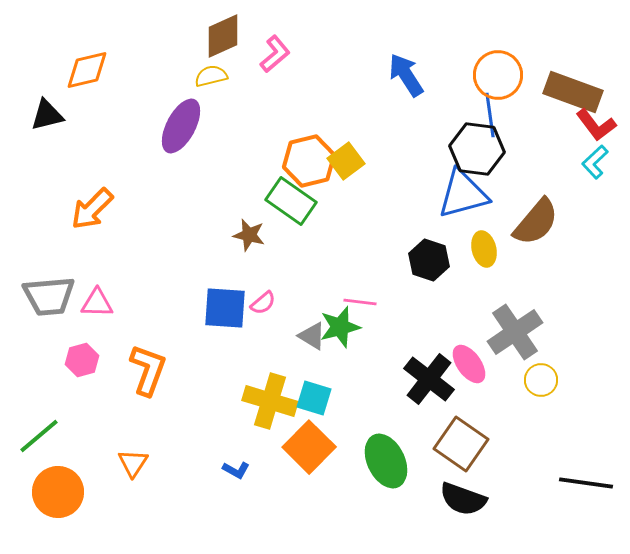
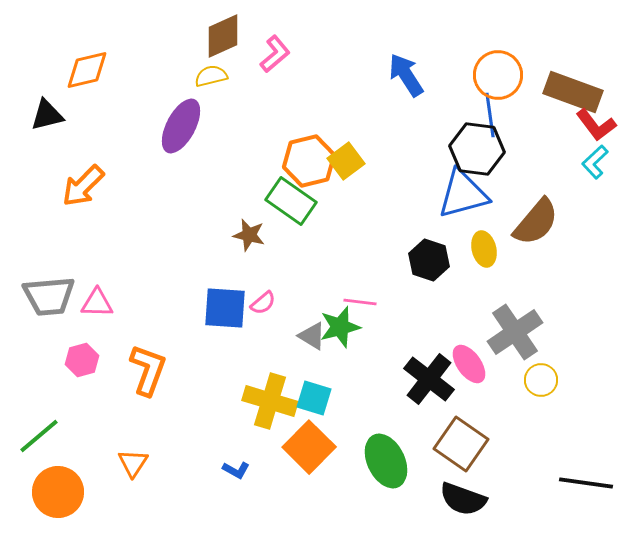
orange arrow at (92, 209): moved 9 px left, 23 px up
